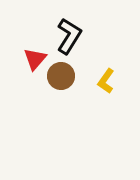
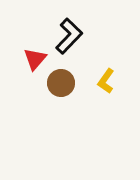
black L-shape: rotated 12 degrees clockwise
brown circle: moved 7 px down
